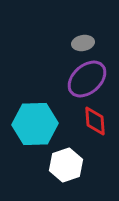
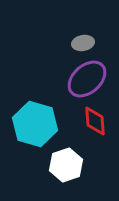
cyan hexagon: rotated 18 degrees clockwise
